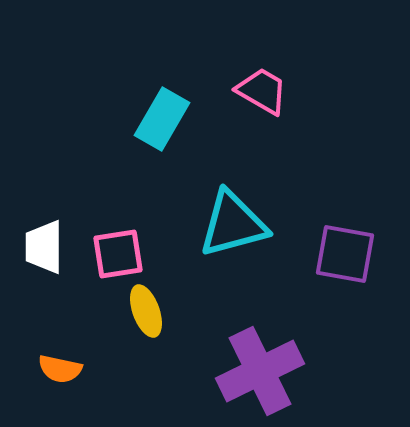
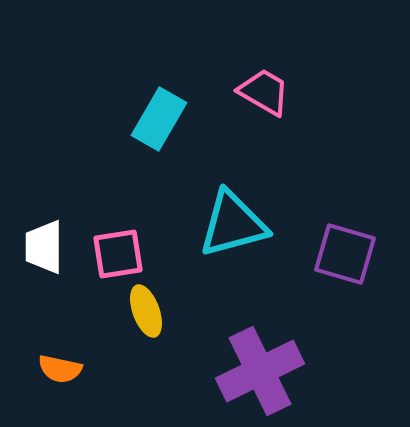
pink trapezoid: moved 2 px right, 1 px down
cyan rectangle: moved 3 px left
purple square: rotated 6 degrees clockwise
